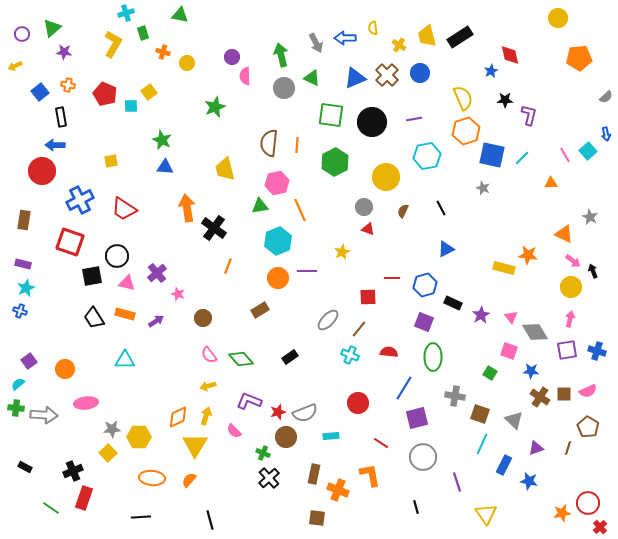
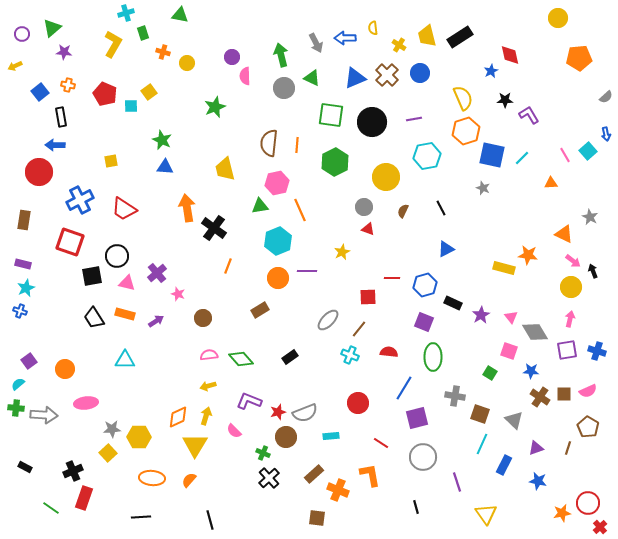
purple L-shape at (529, 115): rotated 45 degrees counterclockwise
red circle at (42, 171): moved 3 px left, 1 px down
pink semicircle at (209, 355): rotated 120 degrees clockwise
brown rectangle at (314, 474): rotated 36 degrees clockwise
blue star at (529, 481): moved 9 px right
